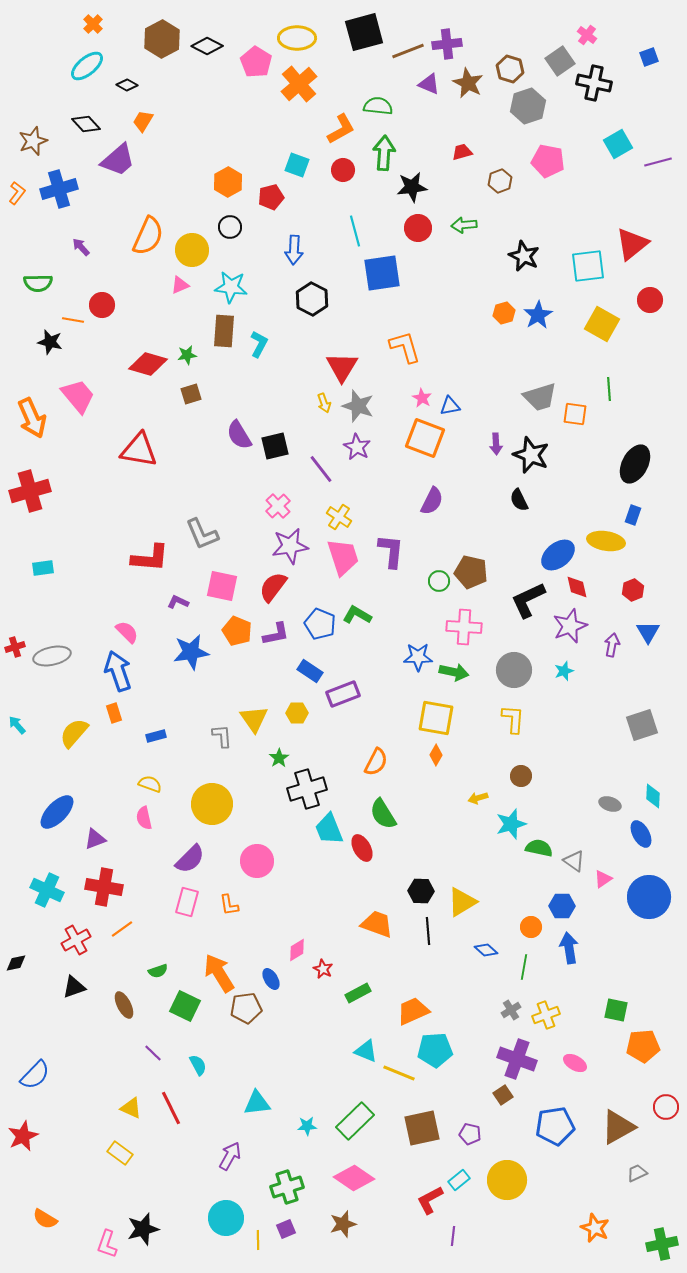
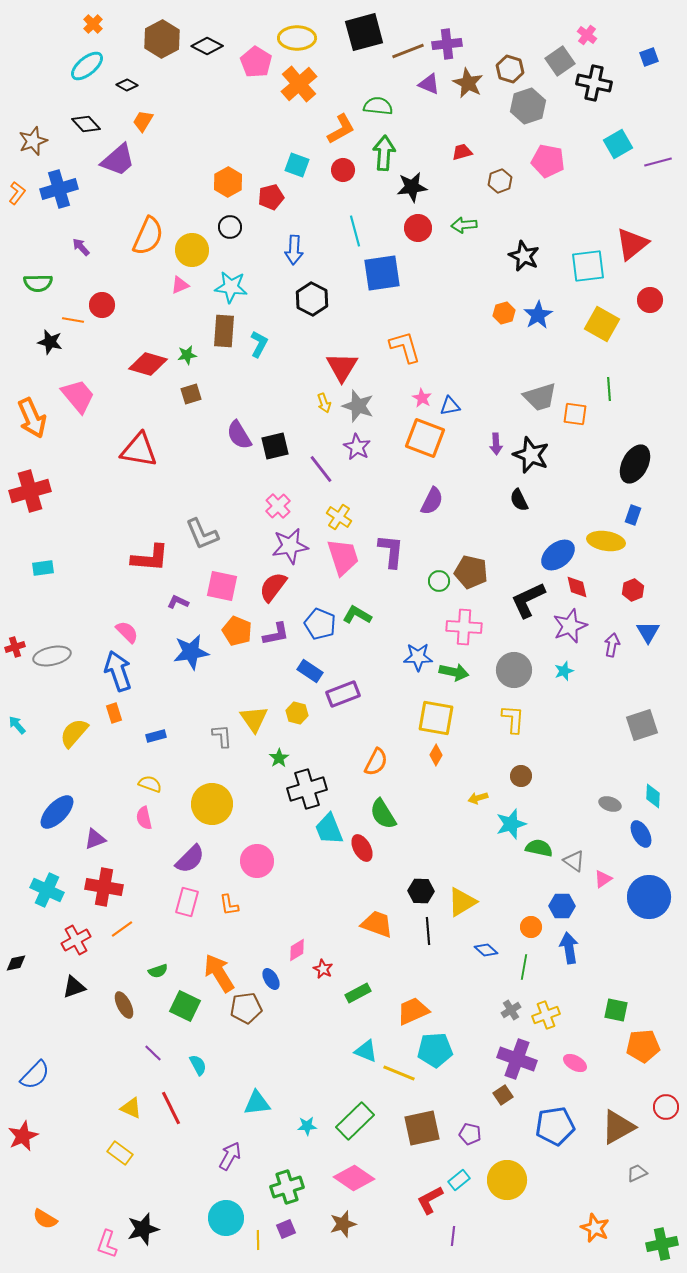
yellow hexagon at (297, 713): rotated 15 degrees clockwise
